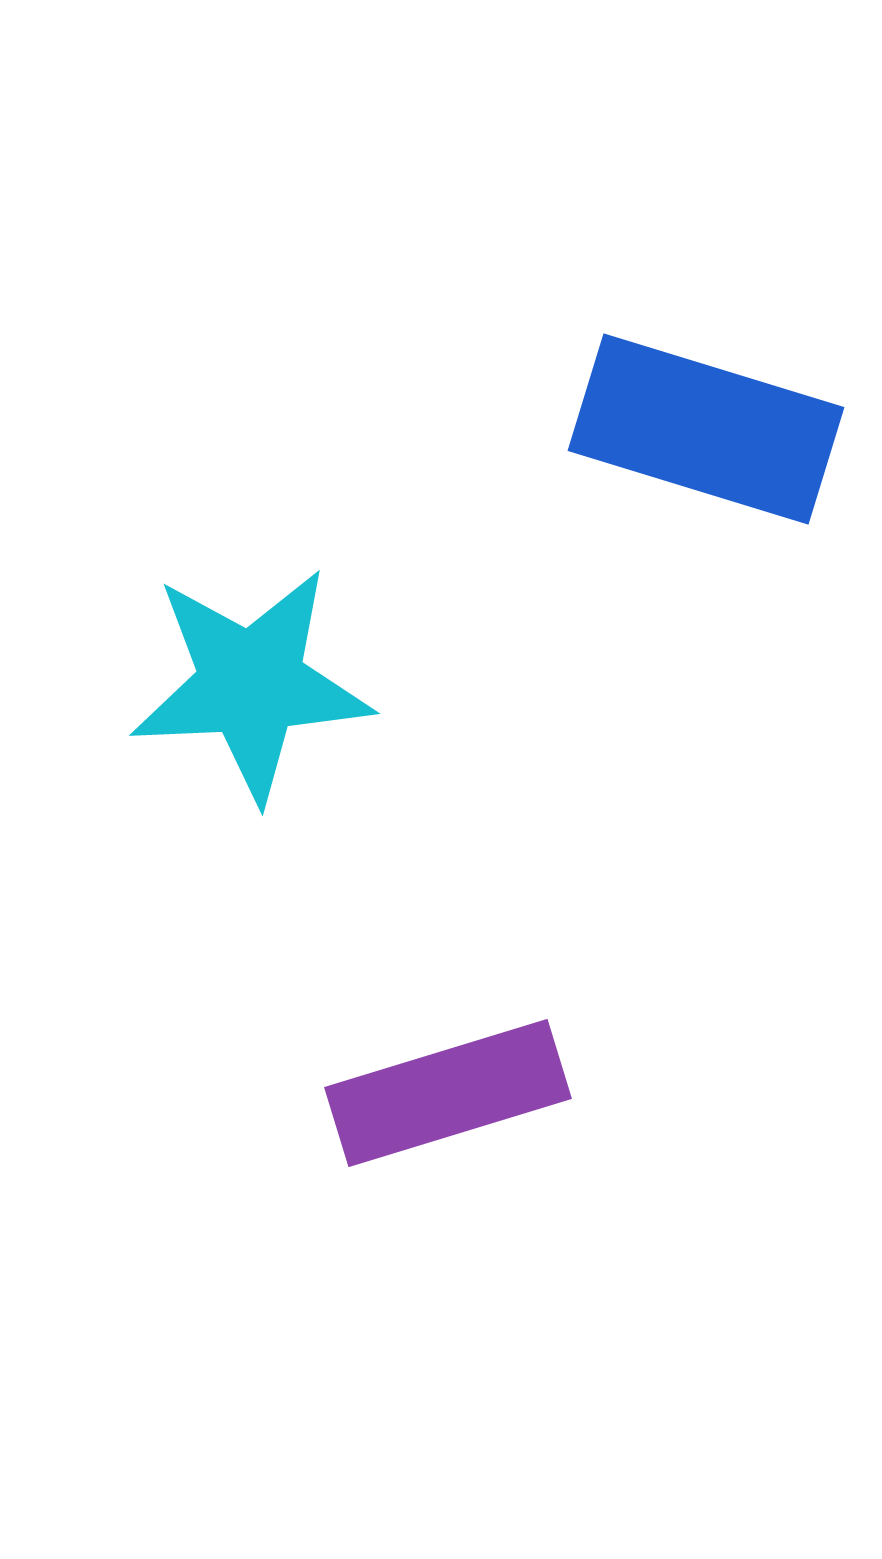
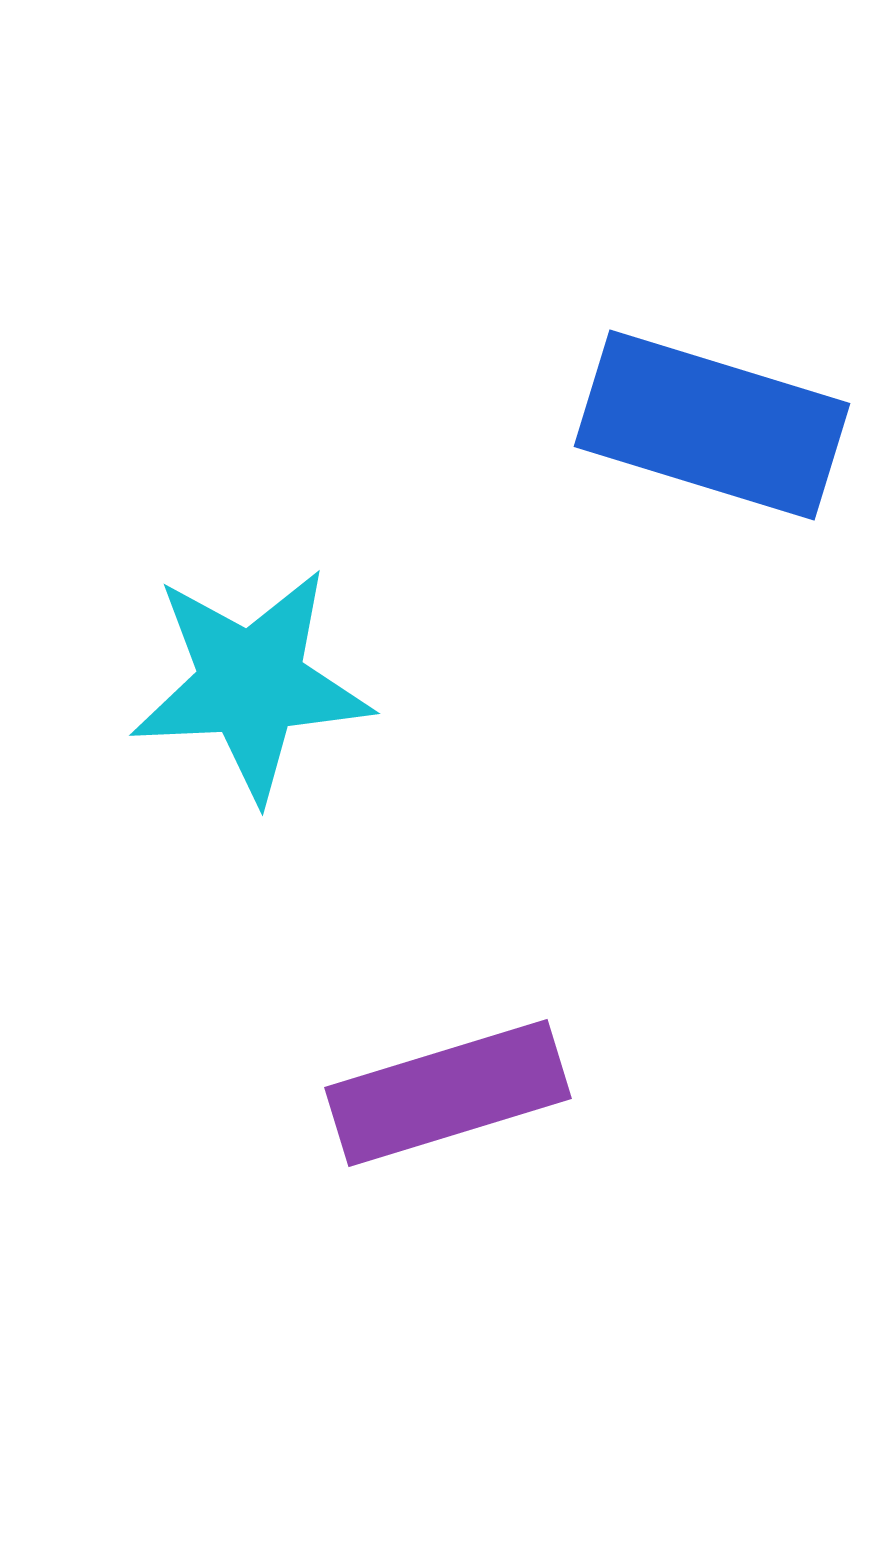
blue rectangle: moved 6 px right, 4 px up
